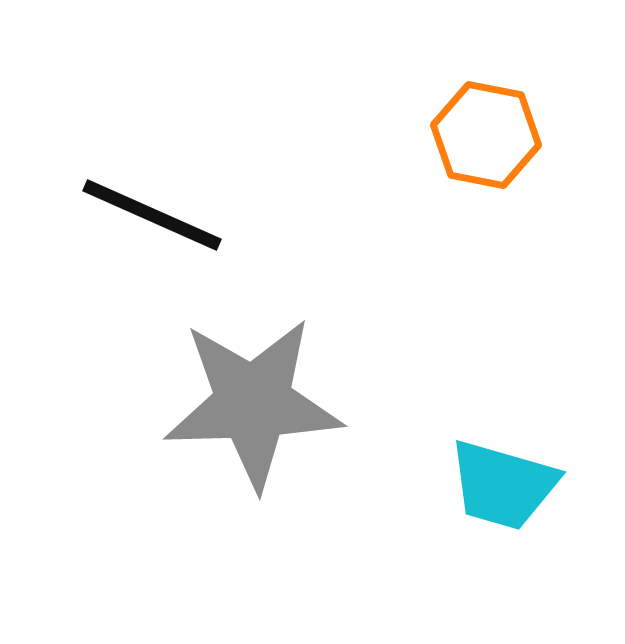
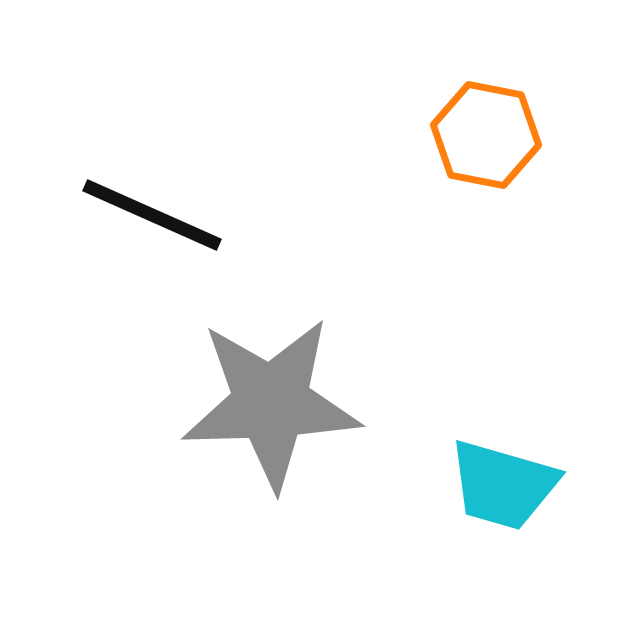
gray star: moved 18 px right
